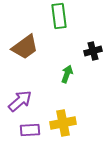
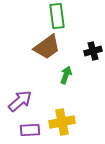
green rectangle: moved 2 px left
brown trapezoid: moved 22 px right
green arrow: moved 1 px left, 1 px down
yellow cross: moved 1 px left, 1 px up
